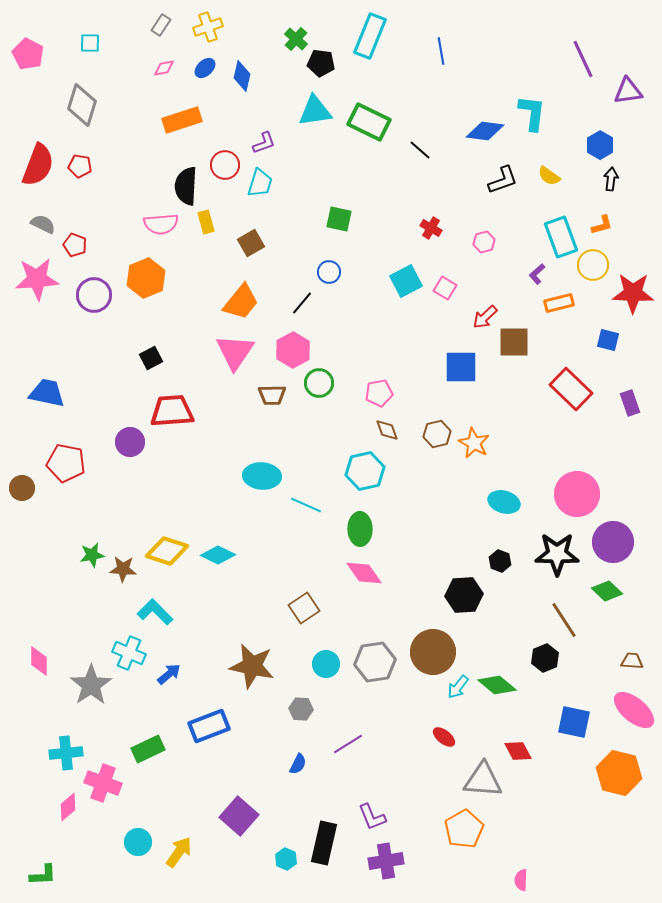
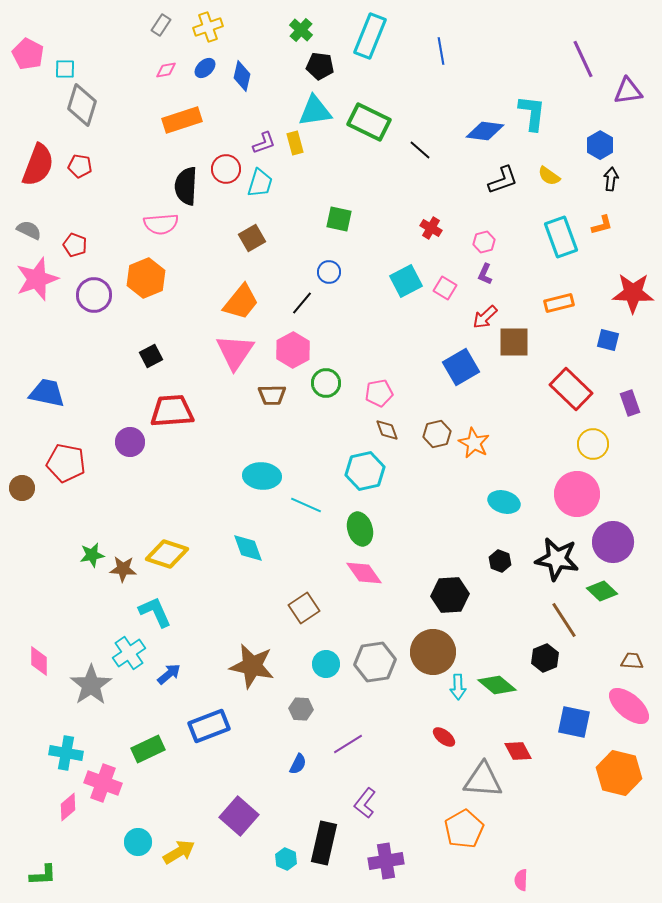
green cross at (296, 39): moved 5 px right, 9 px up
cyan square at (90, 43): moved 25 px left, 26 px down
black pentagon at (321, 63): moved 1 px left, 3 px down
pink diamond at (164, 68): moved 2 px right, 2 px down
red circle at (225, 165): moved 1 px right, 4 px down
yellow rectangle at (206, 222): moved 89 px right, 79 px up
gray semicircle at (43, 224): moved 14 px left, 6 px down
brown square at (251, 243): moved 1 px right, 5 px up
yellow circle at (593, 265): moved 179 px down
purple L-shape at (537, 274): moved 52 px left; rotated 25 degrees counterclockwise
pink star at (37, 279): rotated 15 degrees counterclockwise
black square at (151, 358): moved 2 px up
blue square at (461, 367): rotated 30 degrees counterclockwise
green circle at (319, 383): moved 7 px right
green ellipse at (360, 529): rotated 16 degrees counterclockwise
yellow diamond at (167, 551): moved 3 px down
black star at (557, 554): moved 5 px down; rotated 9 degrees clockwise
cyan diamond at (218, 555): moved 30 px right, 7 px up; rotated 44 degrees clockwise
green diamond at (607, 591): moved 5 px left
black hexagon at (464, 595): moved 14 px left
cyan L-shape at (155, 612): rotated 21 degrees clockwise
cyan cross at (129, 653): rotated 32 degrees clockwise
cyan arrow at (458, 687): rotated 40 degrees counterclockwise
pink ellipse at (634, 710): moved 5 px left, 4 px up
cyan cross at (66, 753): rotated 16 degrees clockwise
purple L-shape at (372, 817): moved 7 px left, 14 px up; rotated 60 degrees clockwise
yellow arrow at (179, 852): rotated 24 degrees clockwise
